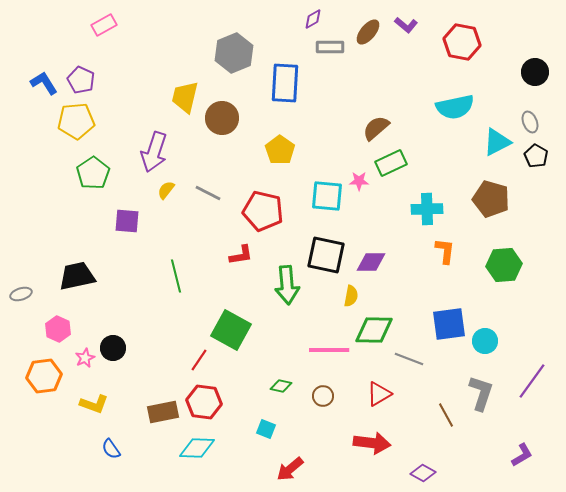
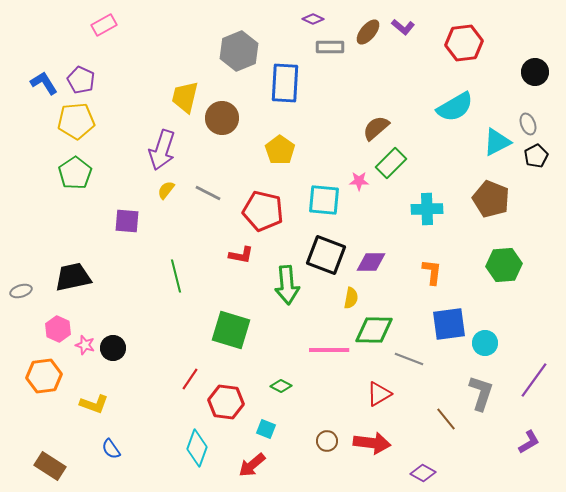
purple diamond at (313, 19): rotated 55 degrees clockwise
purple L-shape at (406, 25): moved 3 px left, 2 px down
red hexagon at (462, 42): moved 2 px right, 1 px down; rotated 18 degrees counterclockwise
gray hexagon at (234, 53): moved 5 px right, 2 px up
cyan semicircle at (455, 107): rotated 18 degrees counterclockwise
gray ellipse at (530, 122): moved 2 px left, 2 px down
purple arrow at (154, 152): moved 8 px right, 2 px up
black pentagon at (536, 156): rotated 15 degrees clockwise
green rectangle at (391, 163): rotated 20 degrees counterclockwise
green pentagon at (93, 173): moved 18 px left
cyan square at (327, 196): moved 3 px left, 4 px down
brown pentagon at (491, 199): rotated 6 degrees clockwise
orange L-shape at (445, 251): moved 13 px left, 21 px down
red L-shape at (241, 255): rotated 20 degrees clockwise
black square at (326, 255): rotated 9 degrees clockwise
black trapezoid at (77, 276): moved 4 px left, 1 px down
gray ellipse at (21, 294): moved 3 px up
yellow semicircle at (351, 296): moved 2 px down
green square at (231, 330): rotated 12 degrees counterclockwise
cyan circle at (485, 341): moved 2 px down
pink star at (85, 358): moved 13 px up; rotated 30 degrees counterclockwise
red line at (199, 360): moved 9 px left, 19 px down
purple line at (532, 381): moved 2 px right, 1 px up
green diamond at (281, 386): rotated 15 degrees clockwise
brown circle at (323, 396): moved 4 px right, 45 px down
red hexagon at (204, 402): moved 22 px right
brown rectangle at (163, 412): moved 113 px left, 54 px down; rotated 44 degrees clockwise
brown line at (446, 415): moved 4 px down; rotated 10 degrees counterclockwise
cyan diamond at (197, 448): rotated 72 degrees counterclockwise
purple L-shape at (522, 455): moved 7 px right, 13 px up
red arrow at (290, 469): moved 38 px left, 4 px up
